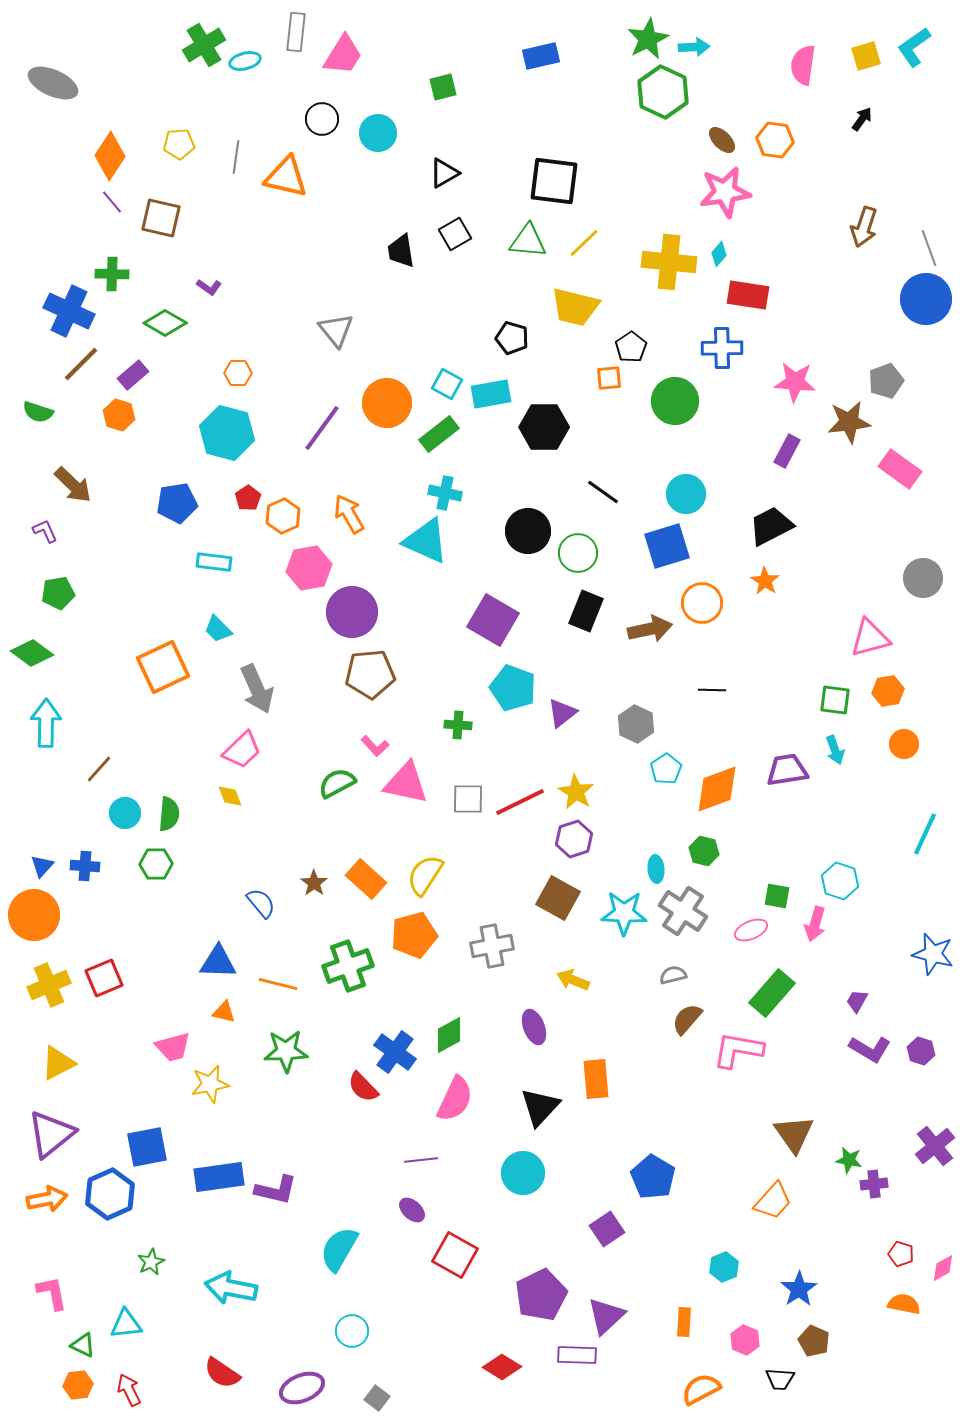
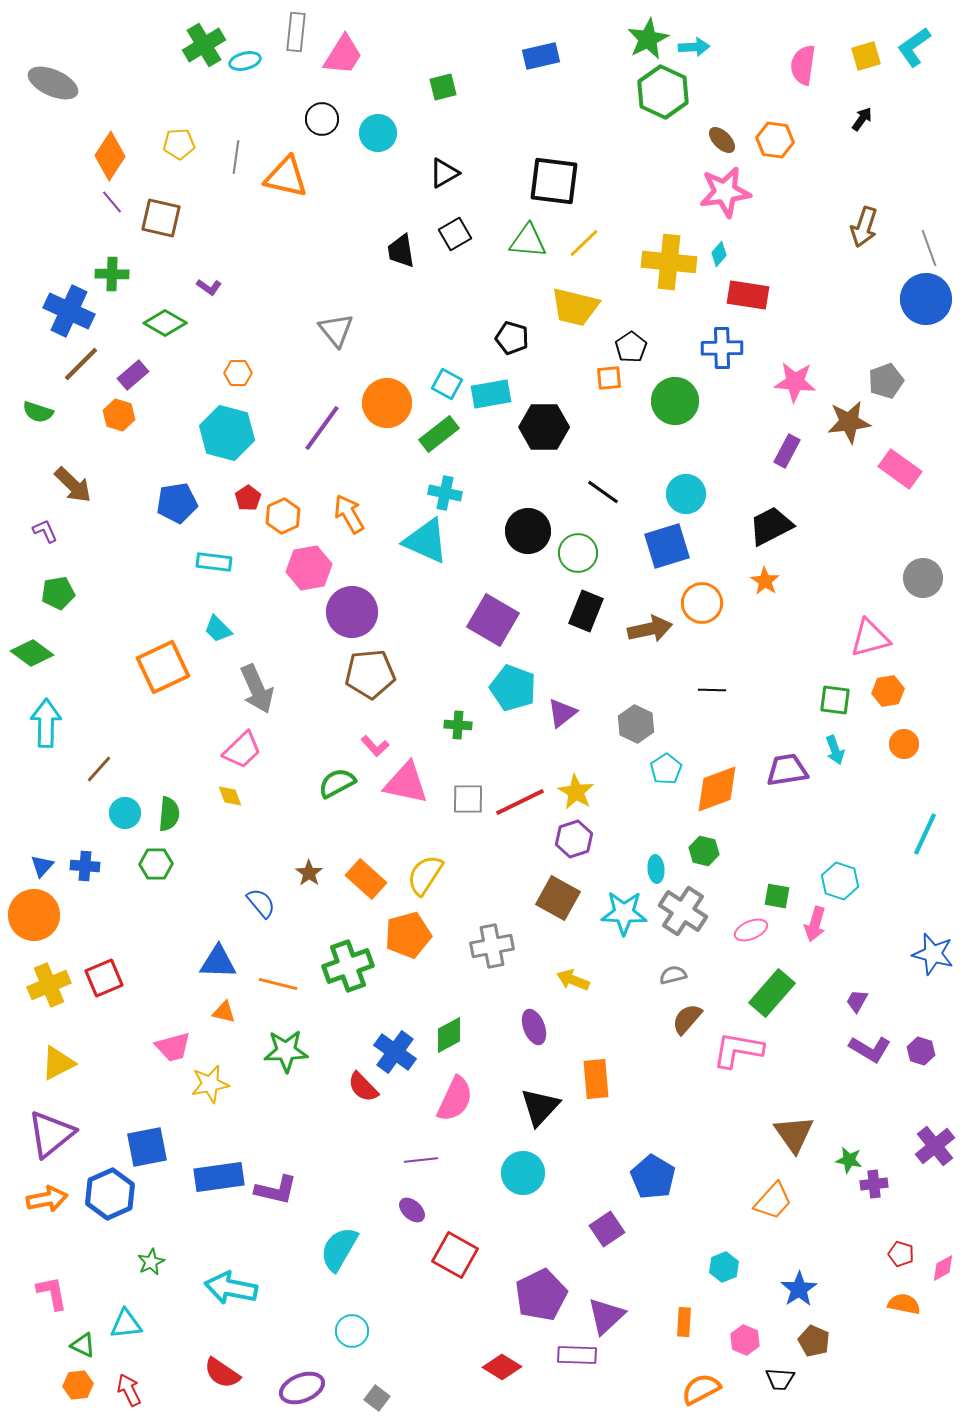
brown star at (314, 883): moved 5 px left, 10 px up
orange pentagon at (414, 935): moved 6 px left
